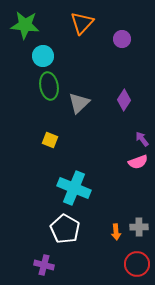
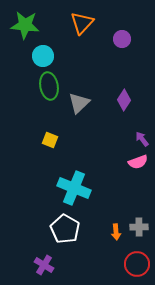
purple cross: rotated 18 degrees clockwise
